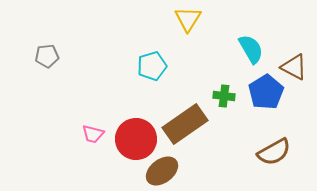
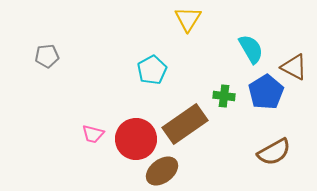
cyan pentagon: moved 4 px down; rotated 12 degrees counterclockwise
